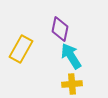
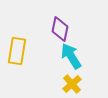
yellow rectangle: moved 4 px left, 2 px down; rotated 20 degrees counterclockwise
yellow cross: rotated 36 degrees counterclockwise
